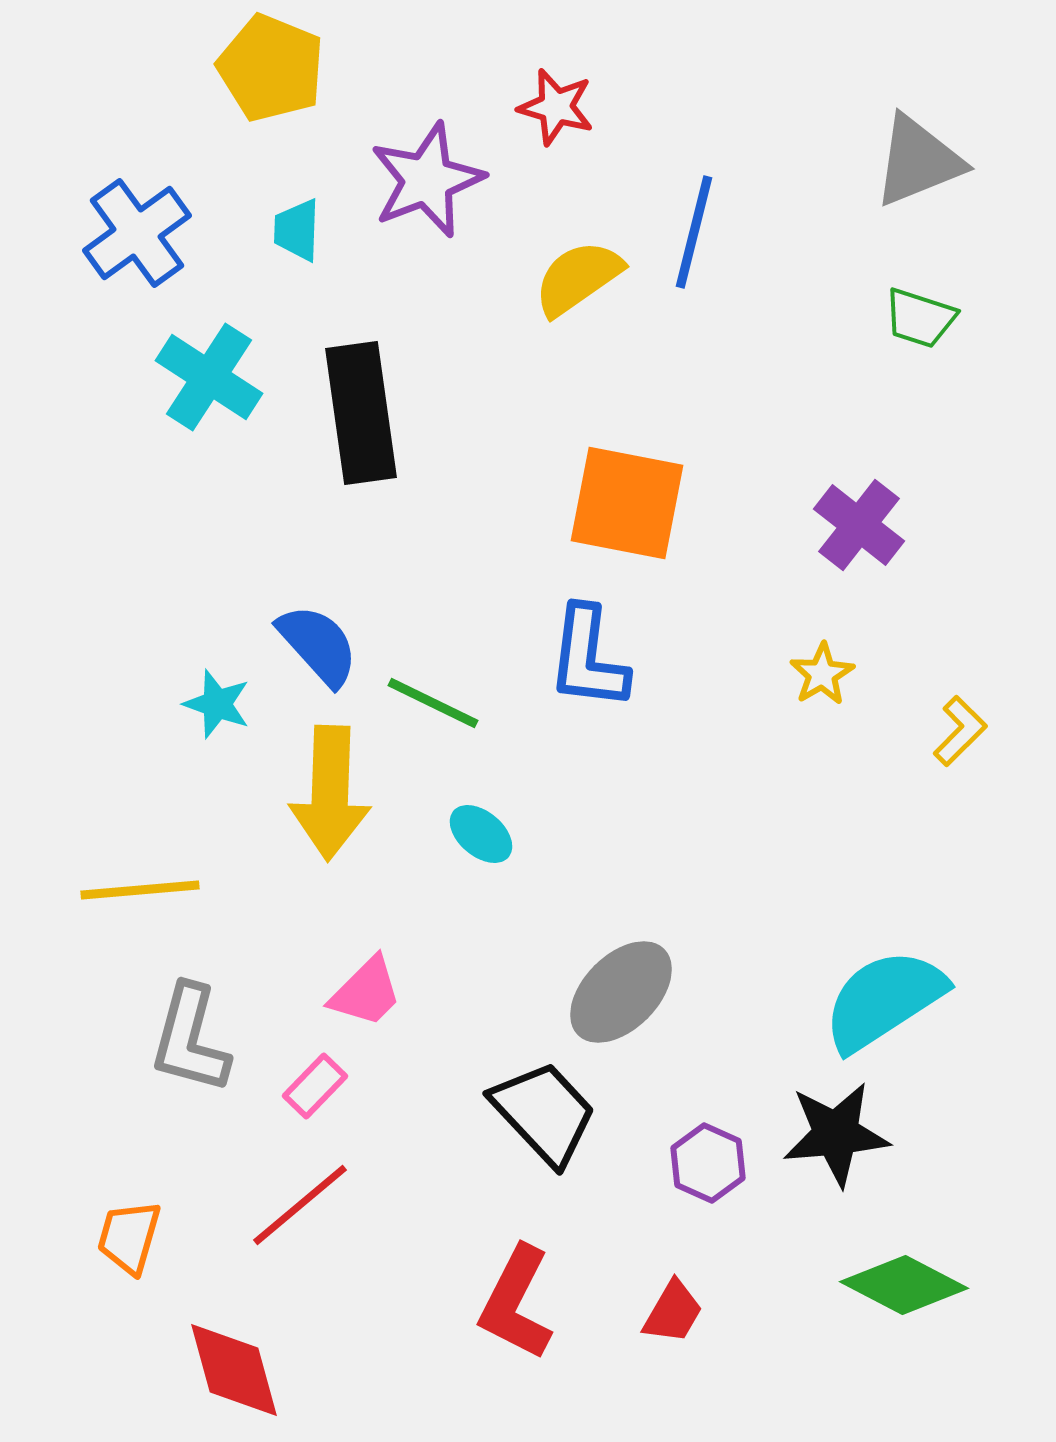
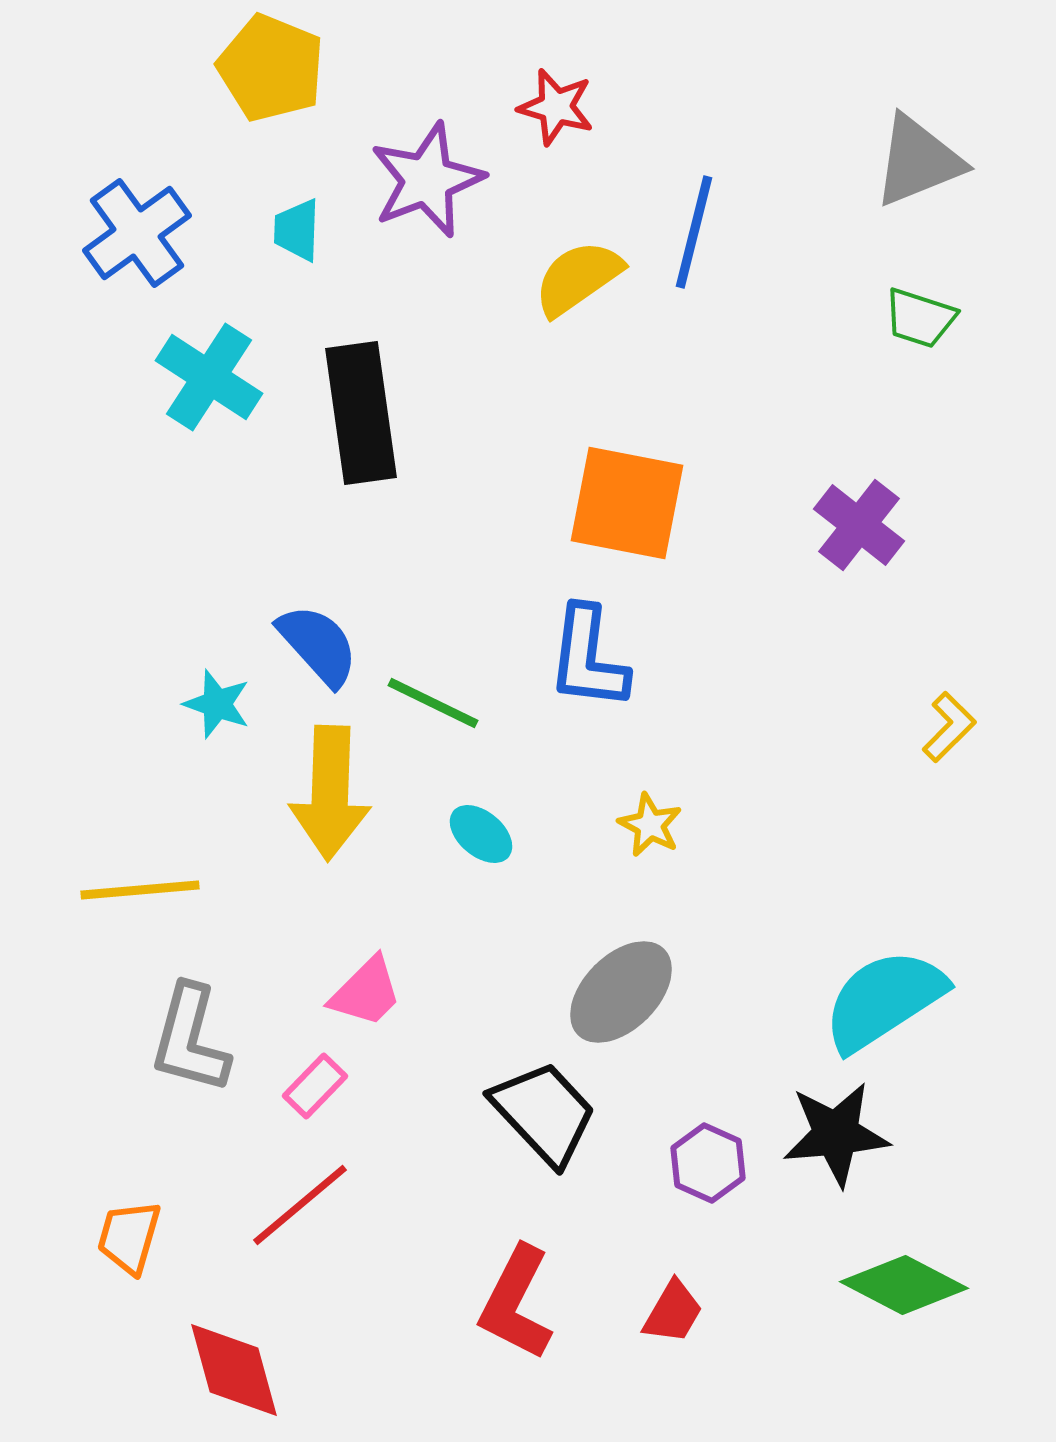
yellow star: moved 172 px left, 151 px down; rotated 14 degrees counterclockwise
yellow L-shape: moved 11 px left, 4 px up
